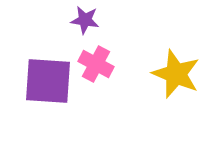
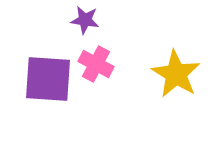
yellow star: rotated 9 degrees clockwise
purple square: moved 2 px up
